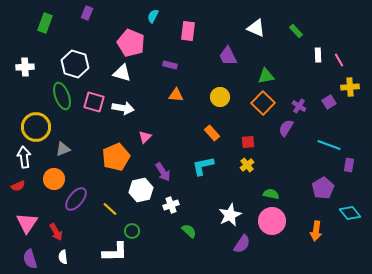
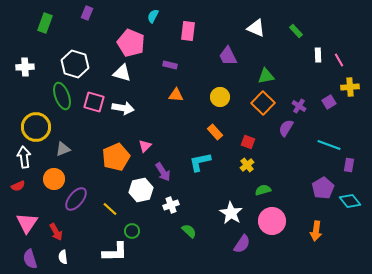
orange rectangle at (212, 133): moved 3 px right, 1 px up
pink triangle at (145, 137): moved 9 px down
red square at (248, 142): rotated 24 degrees clockwise
cyan L-shape at (203, 166): moved 3 px left, 4 px up
green semicircle at (271, 194): moved 8 px left, 4 px up; rotated 28 degrees counterclockwise
cyan diamond at (350, 213): moved 12 px up
white star at (230, 215): moved 1 px right, 2 px up; rotated 15 degrees counterclockwise
